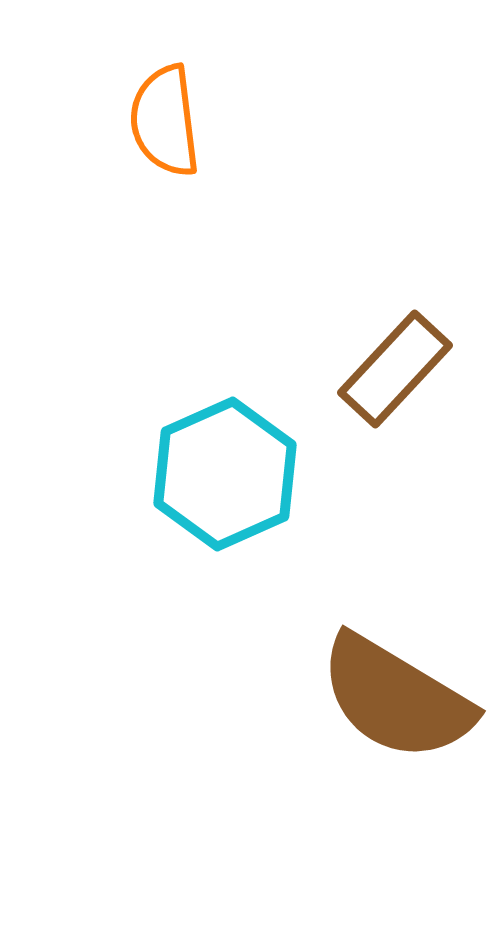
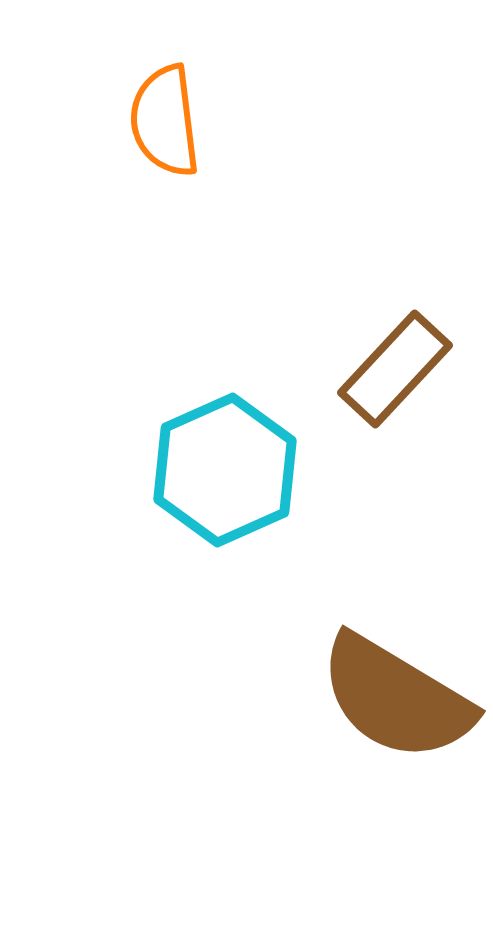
cyan hexagon: moved 4 px up
